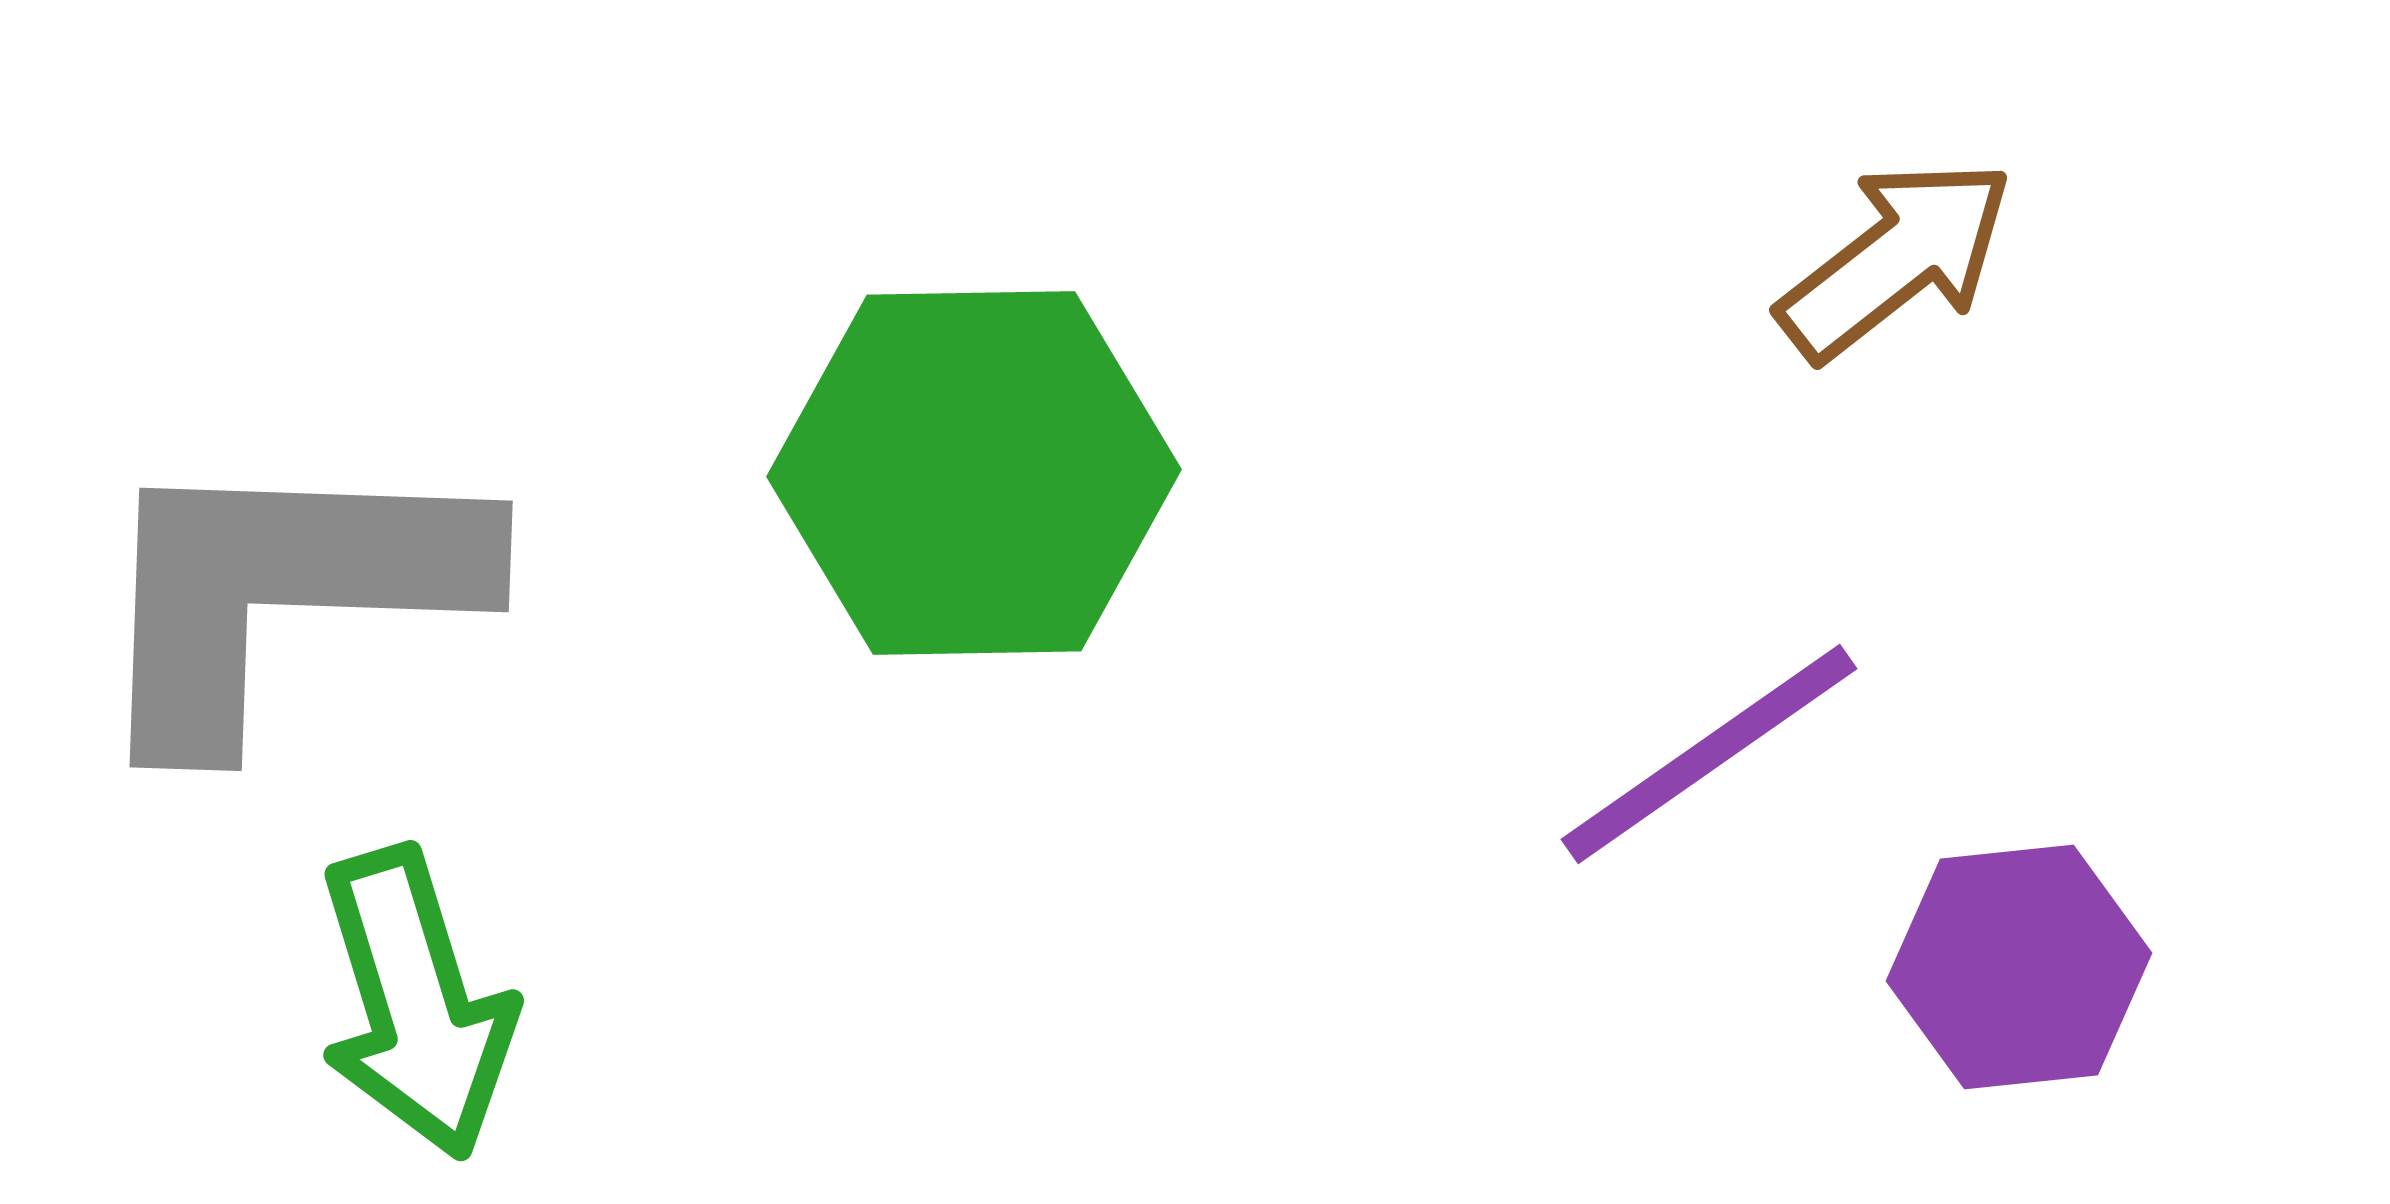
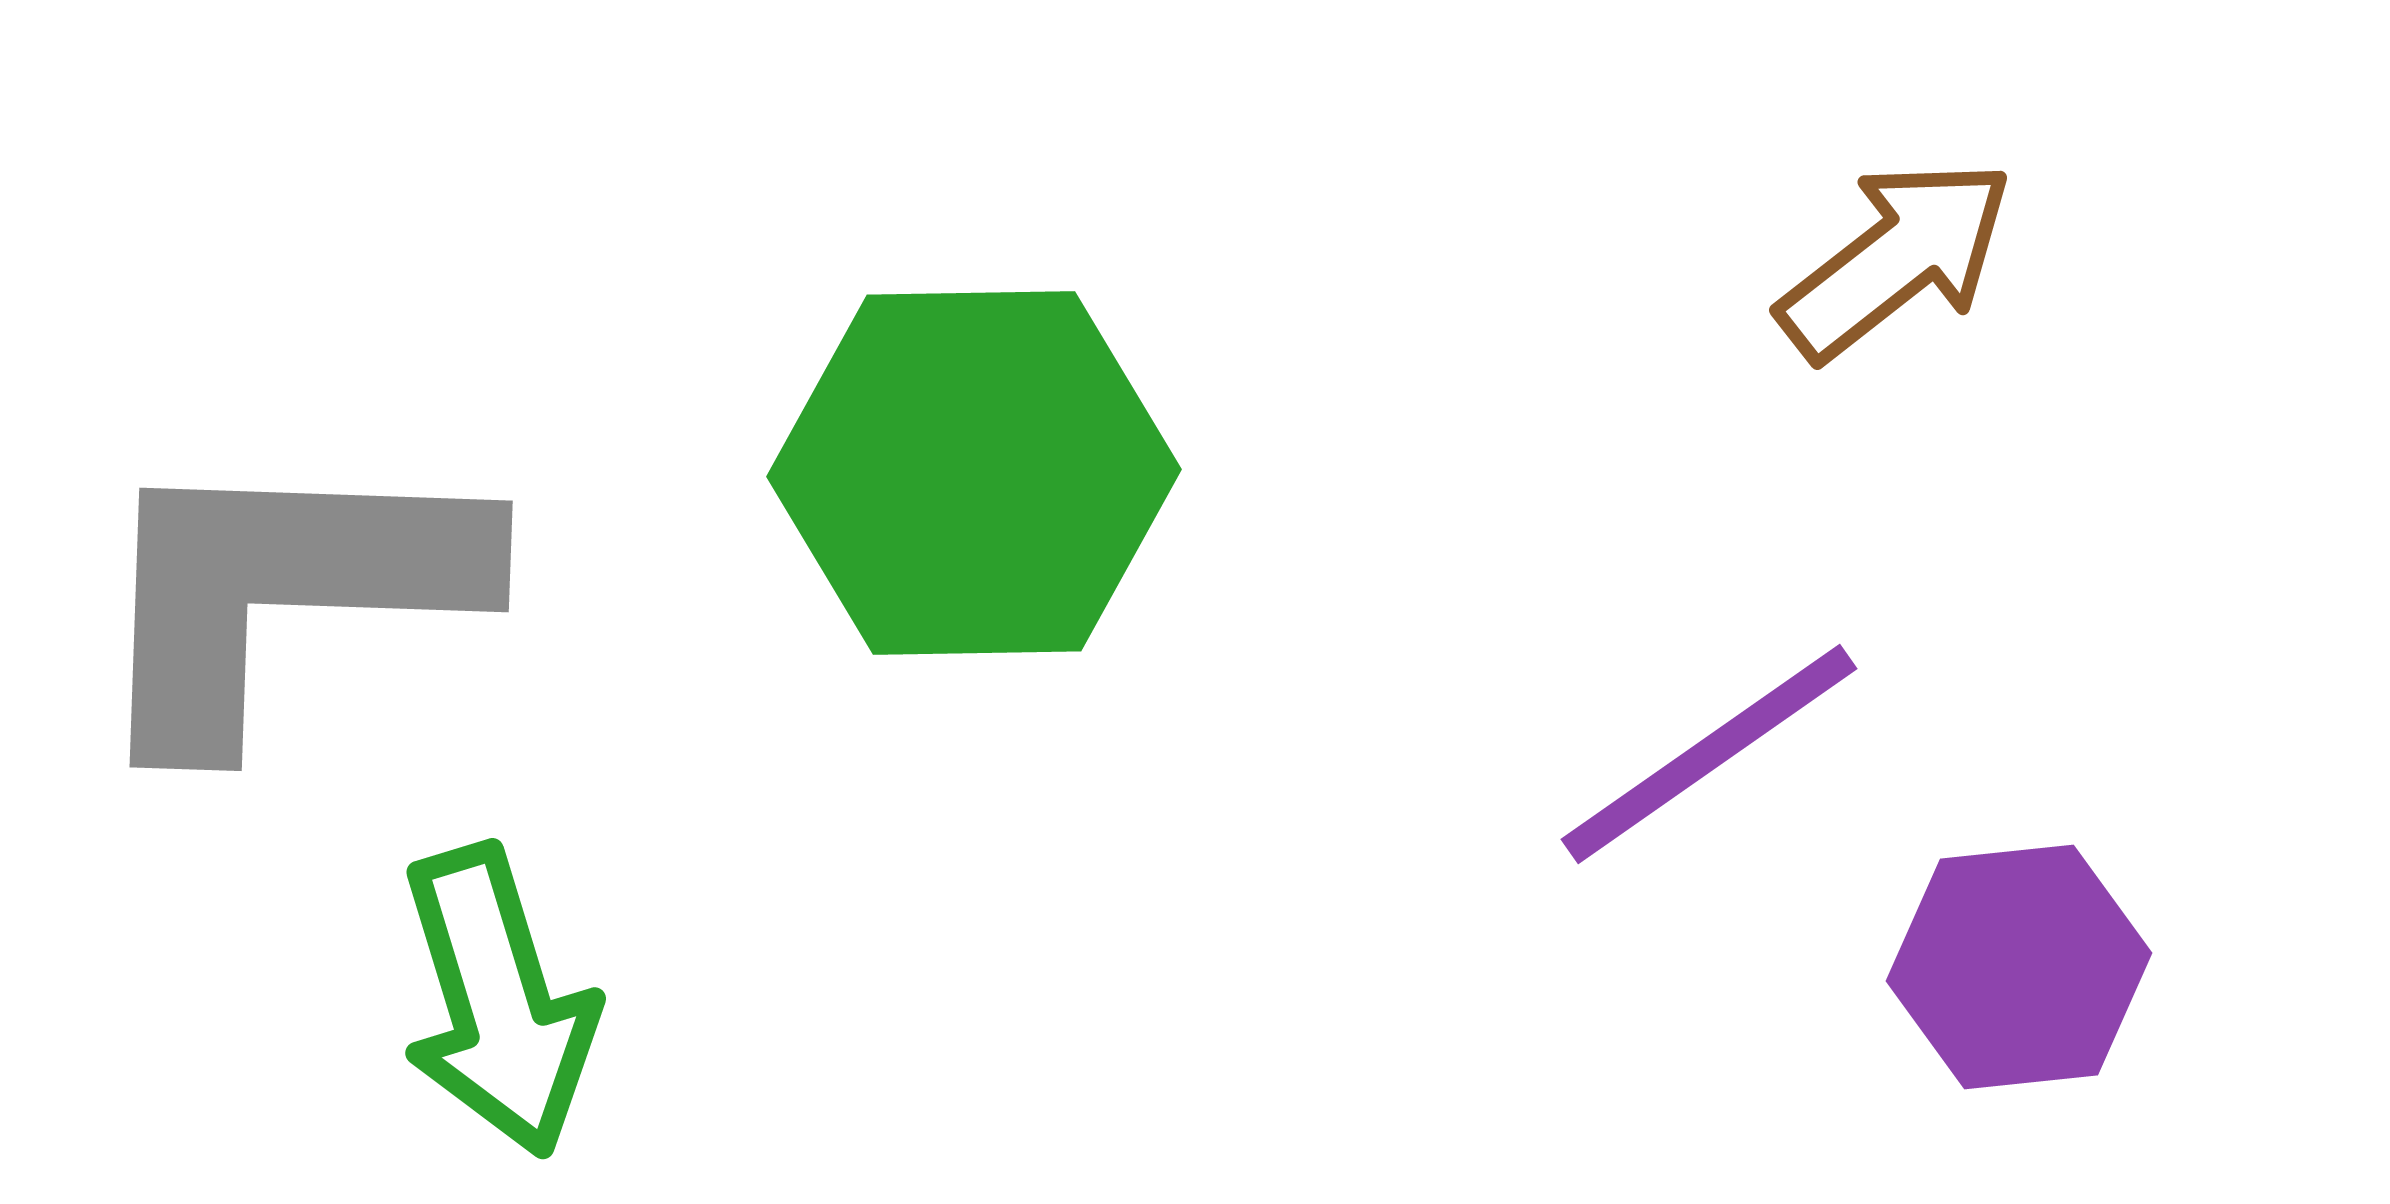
green arrow: moved 82 px right, 2 px up
